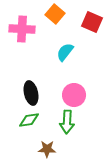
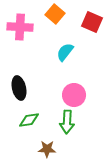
pink cross: moved 2 px left, 2 px up
black ellipse: moved 12 px left, 5 px up
